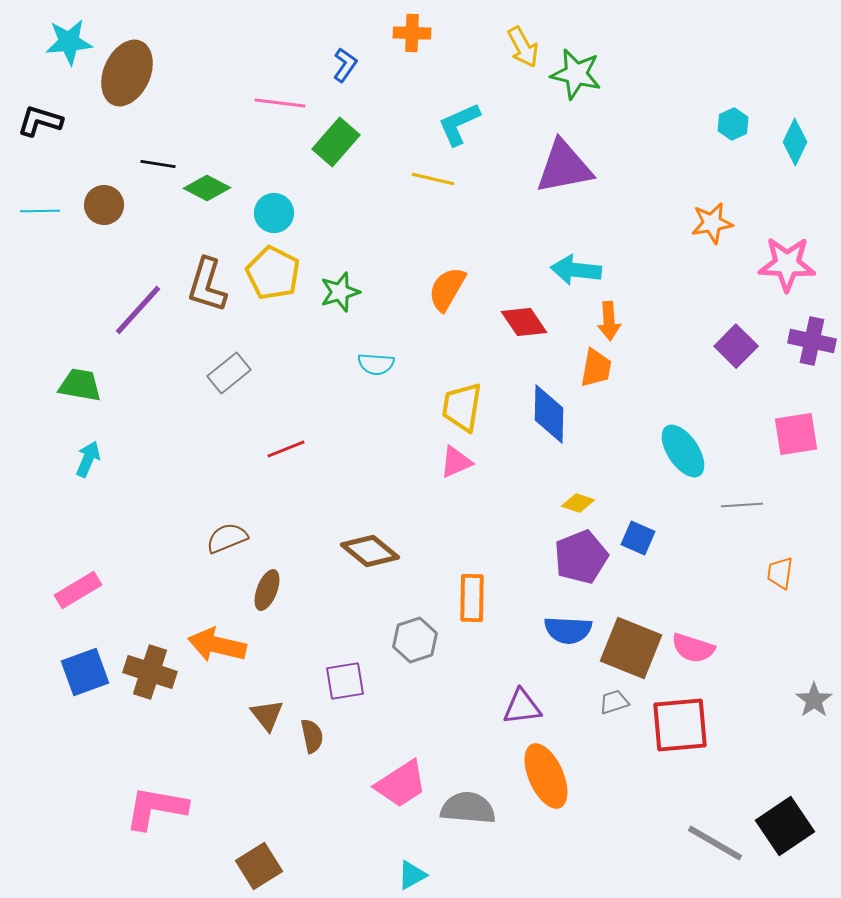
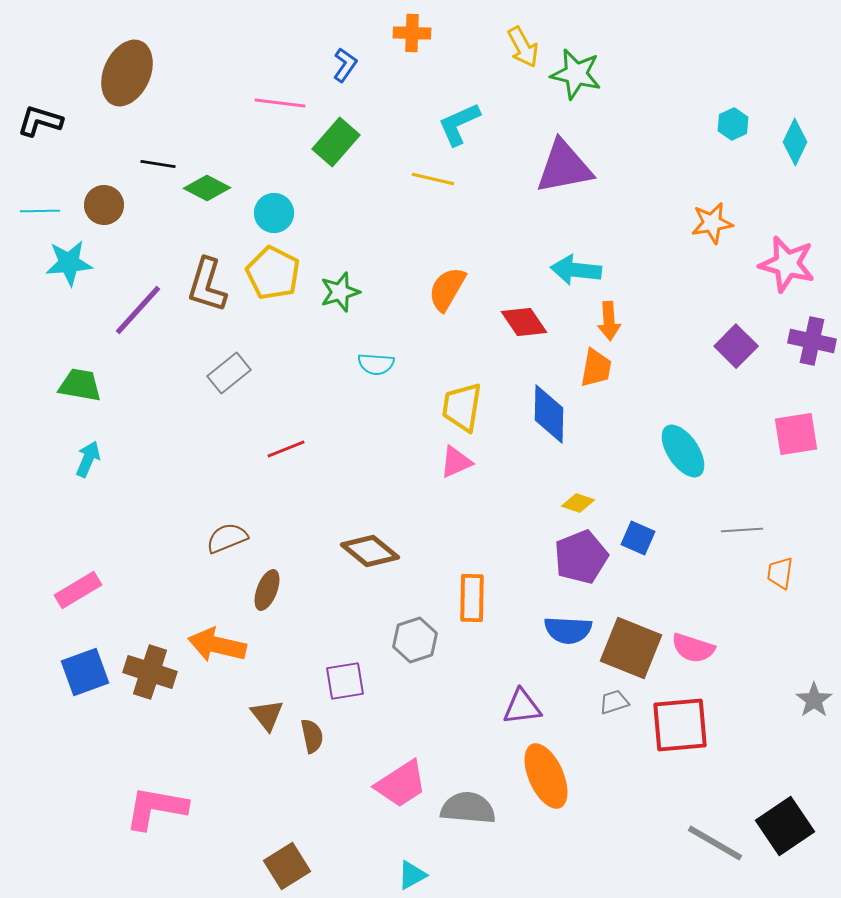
cyan star at (69, 42): moved 221 px down
pink star at (787, 264): rotated 12 degrees clockwise
gray line at (742, 505): moved 25 px down
brown square at (259, 866): moved 28 px right
